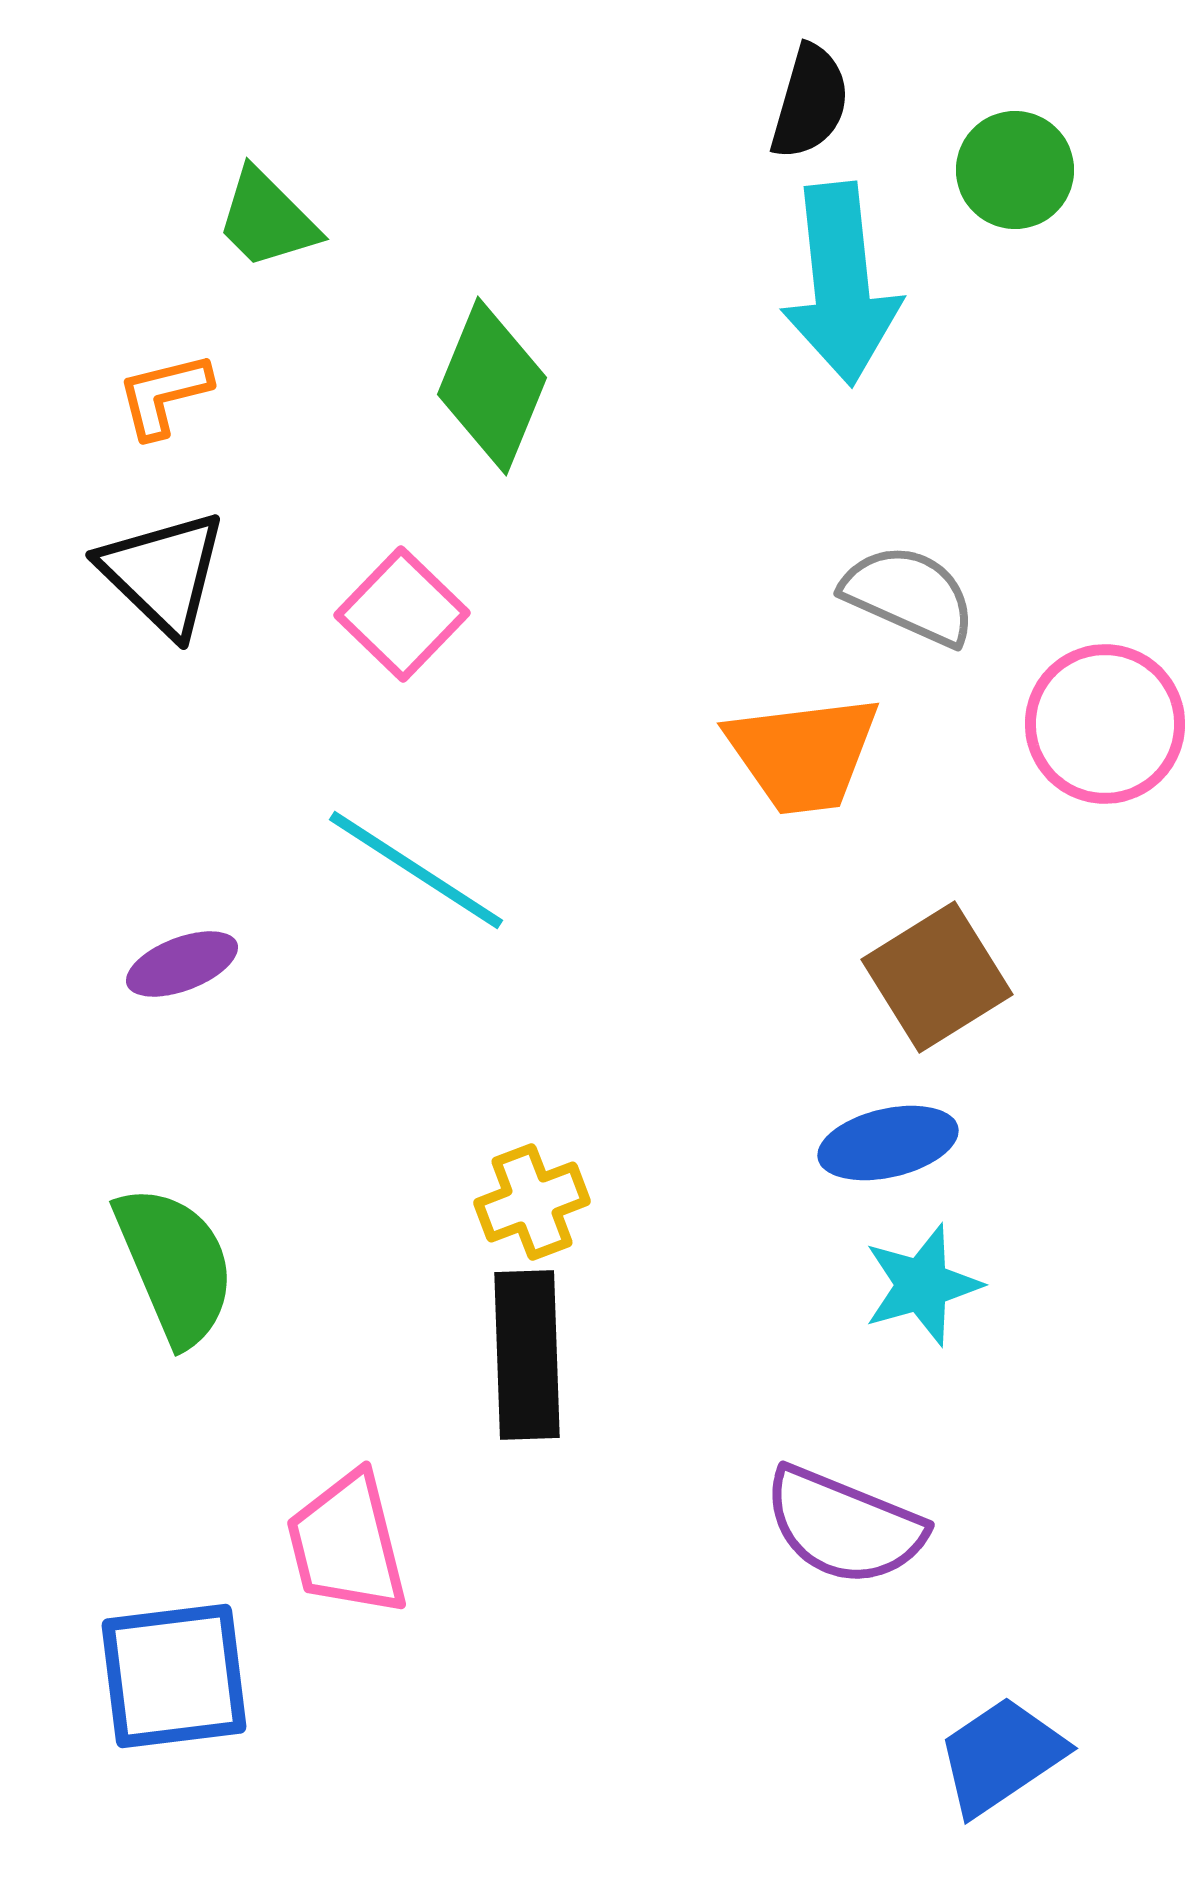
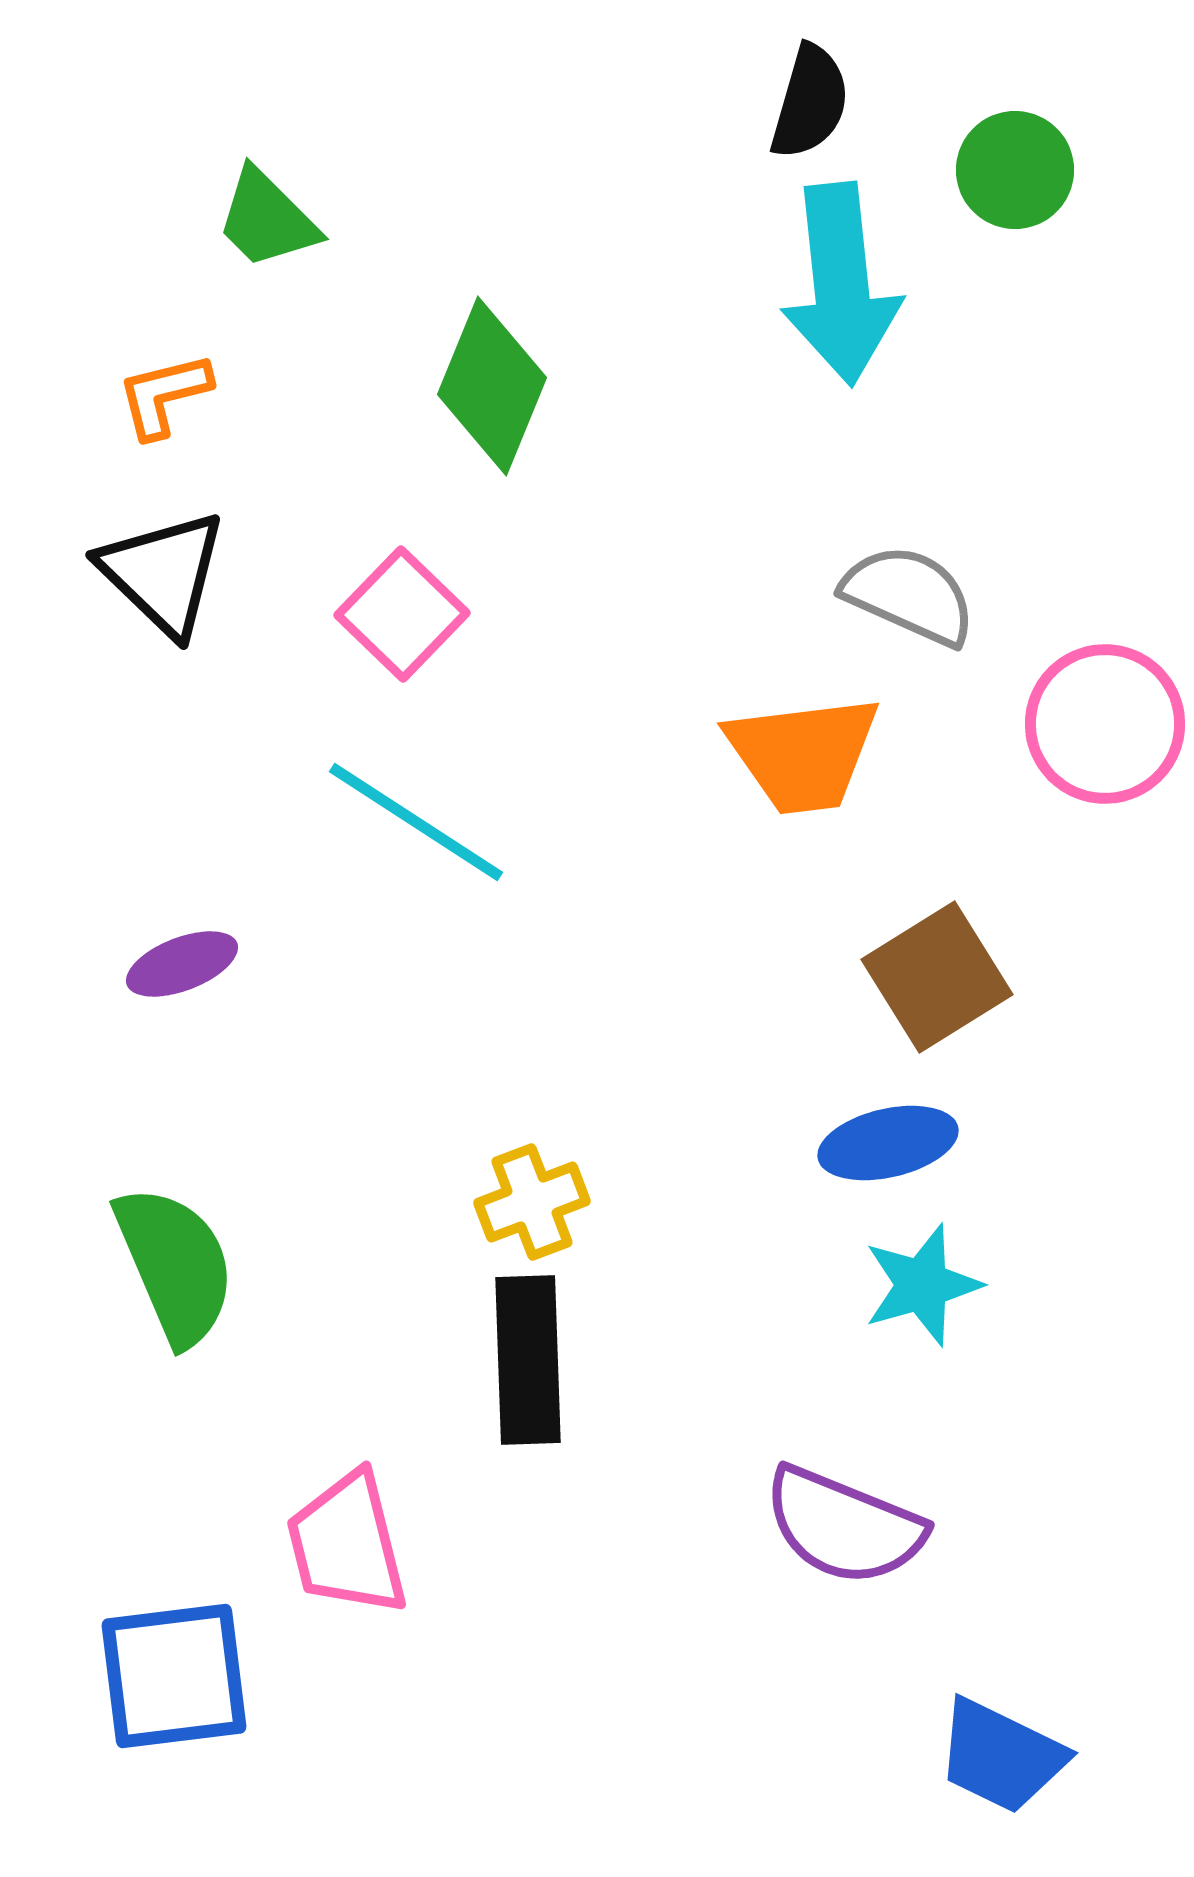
cyan line: moved 48 px up
black rectangle: moved 1 px right, 5 px down
blue trapezoid: rotated 120 degrees counterclockwise
